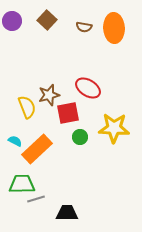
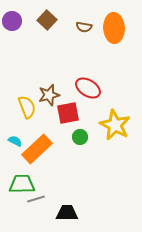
yellow star: moved 1 px right, 3 px up; rotated 24 degrees clockwise
